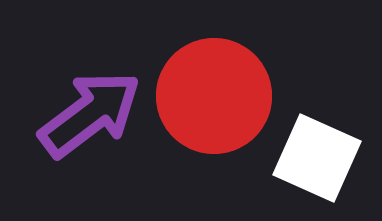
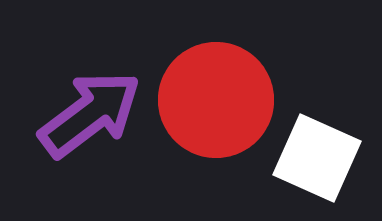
red circle: moved 2 px right, 4 px down
